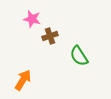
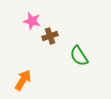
pink star: moved 2 px down
